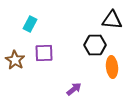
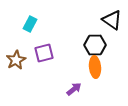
black triangle: rotated 30 degrees clockwise
purple square: rotated 12 degrees counterclockwise
brown star: moved 1 px right; rotated 12 degrees clockwise
orange ellipse: moved 17 px left
